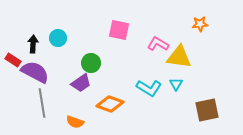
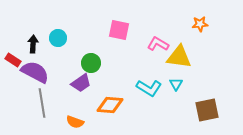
orange diamond: moved 1 px down; rotated 16 degrees counterclockwise
